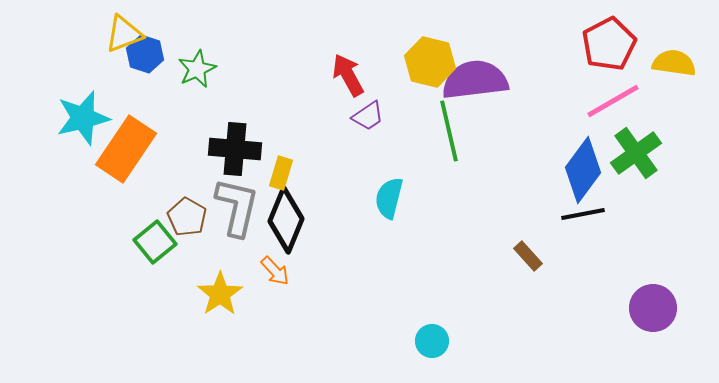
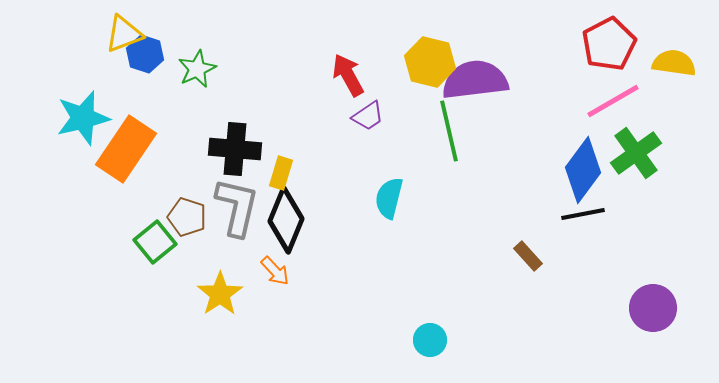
brown pentagon: rotated 12 degrees counterclockwise
cyan circle: moved 2 px left, 1 px up
